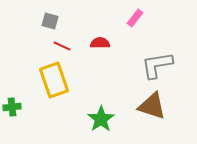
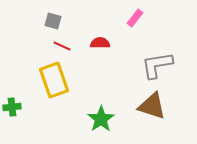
gray square: moved 3 px right
